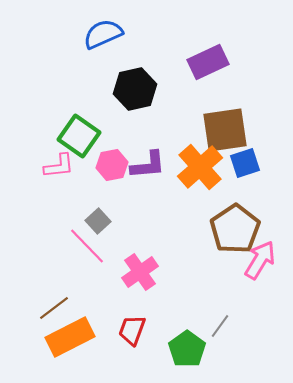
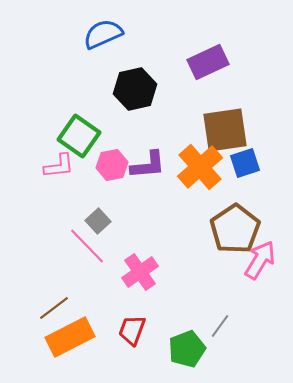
green pentagon: rotated 15 degrees clockwise
